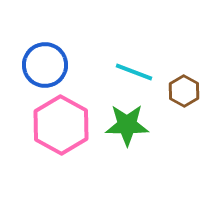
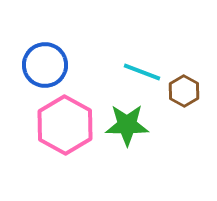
cyan line: moved 8 px right
pink hexagon: moved 4 px right
